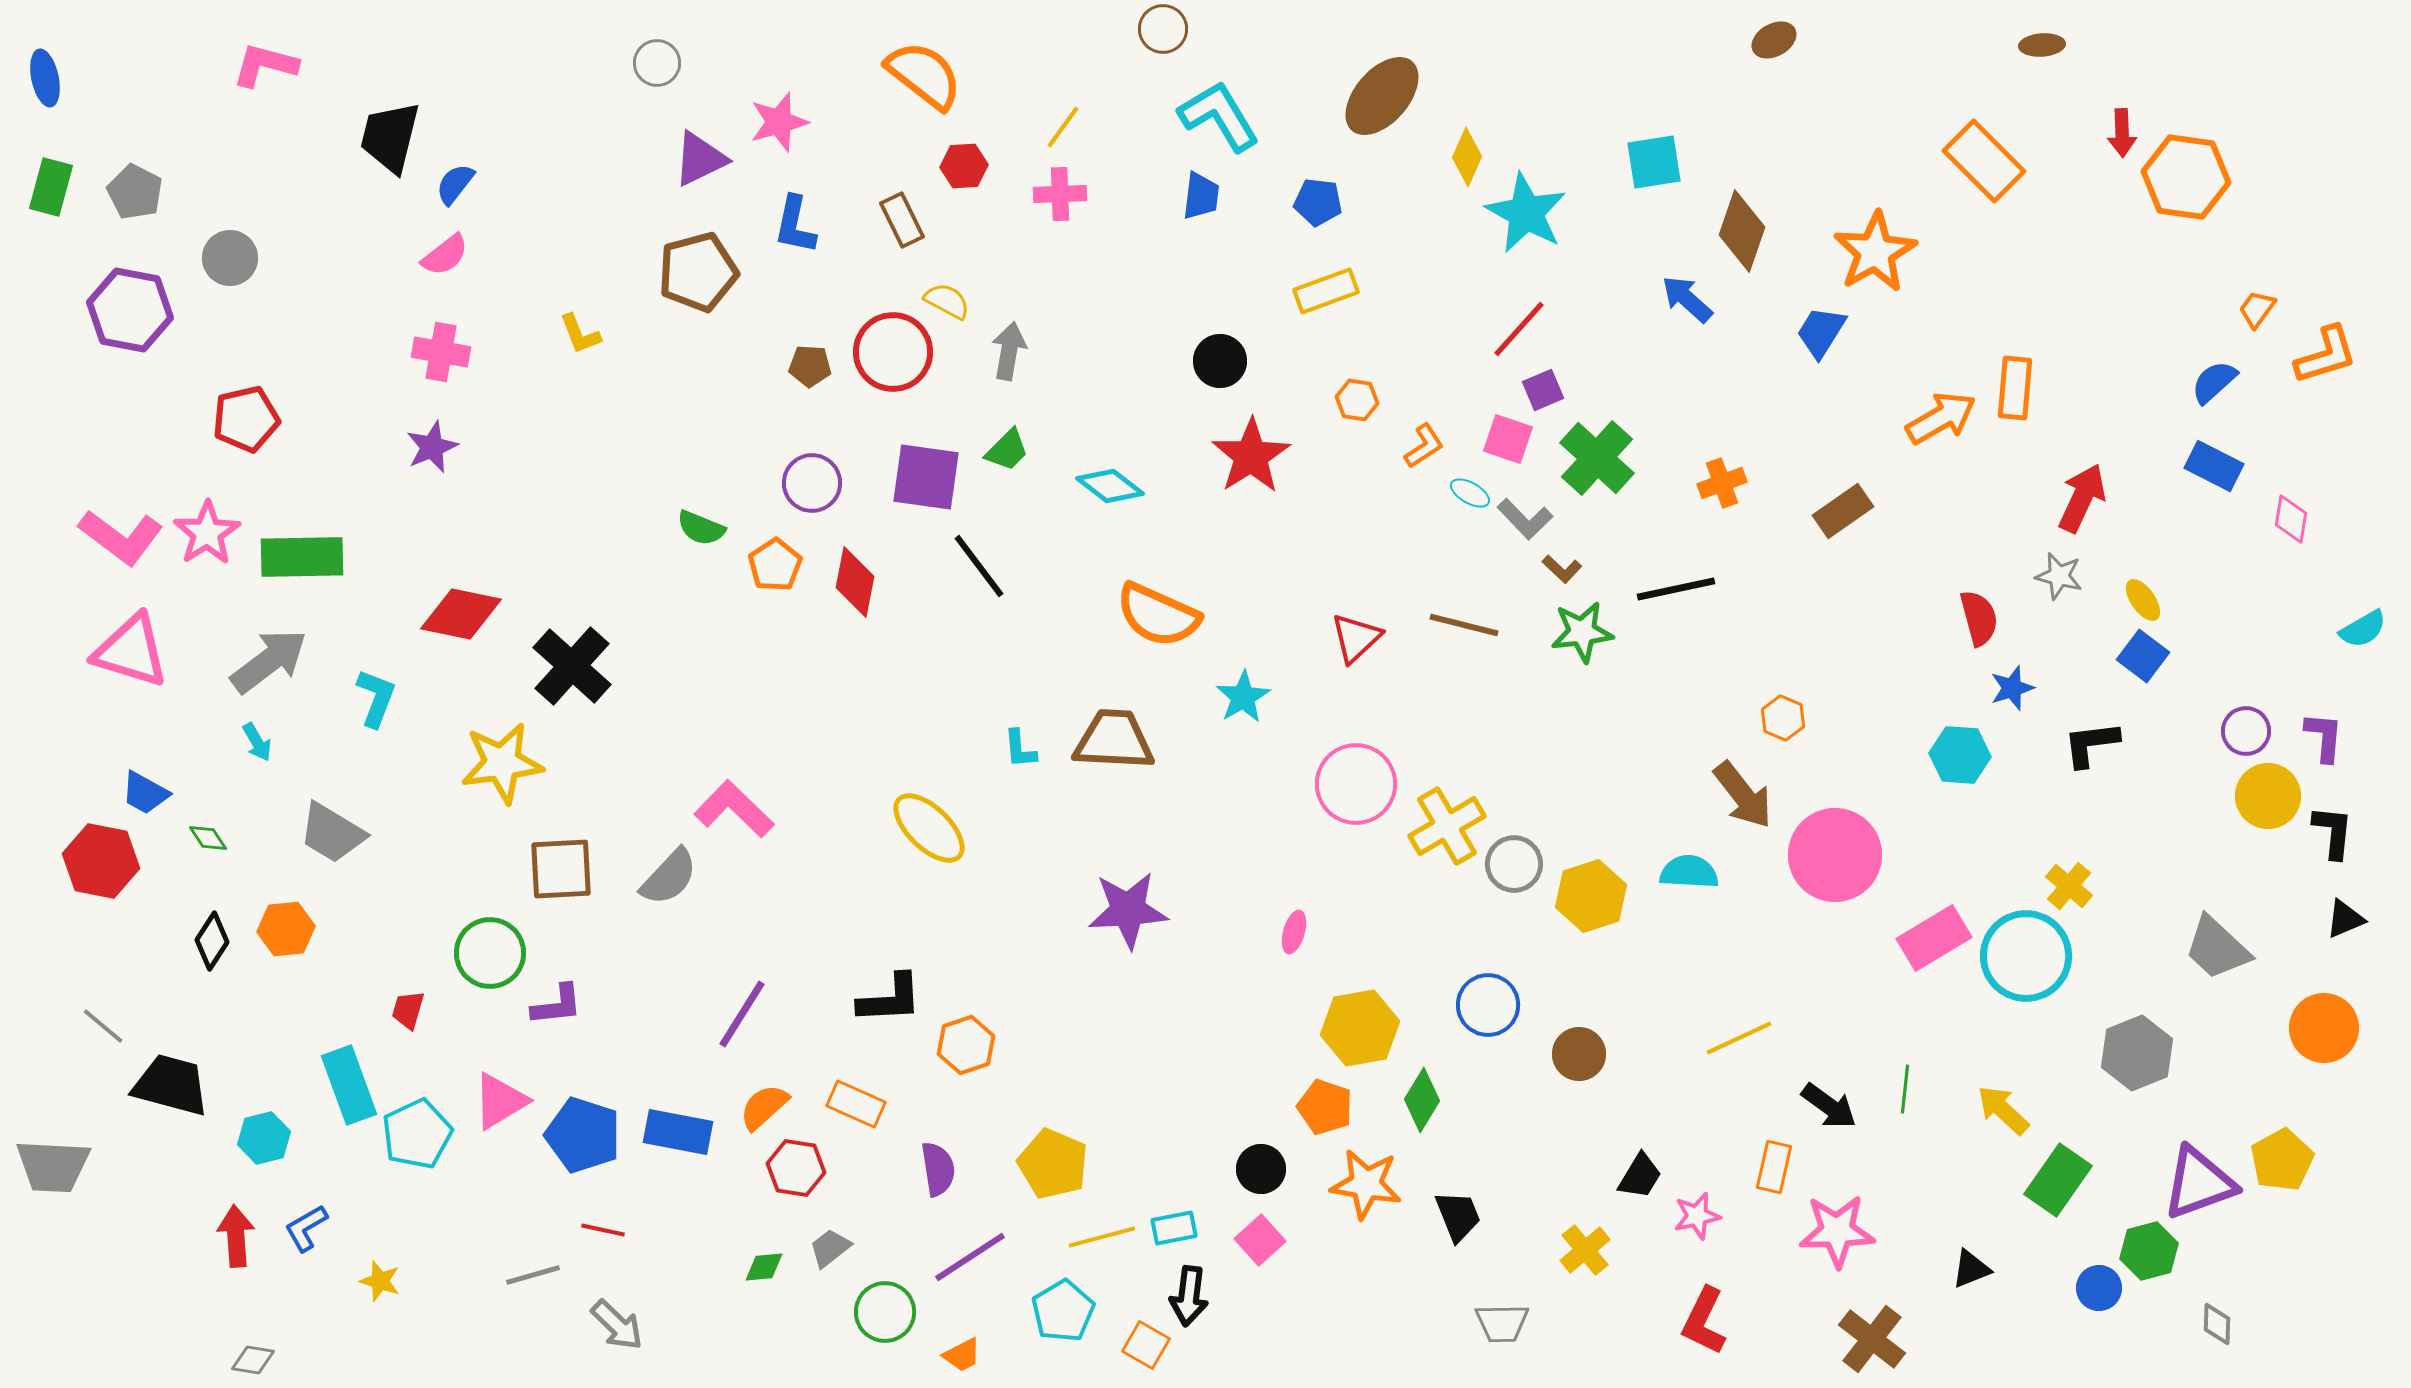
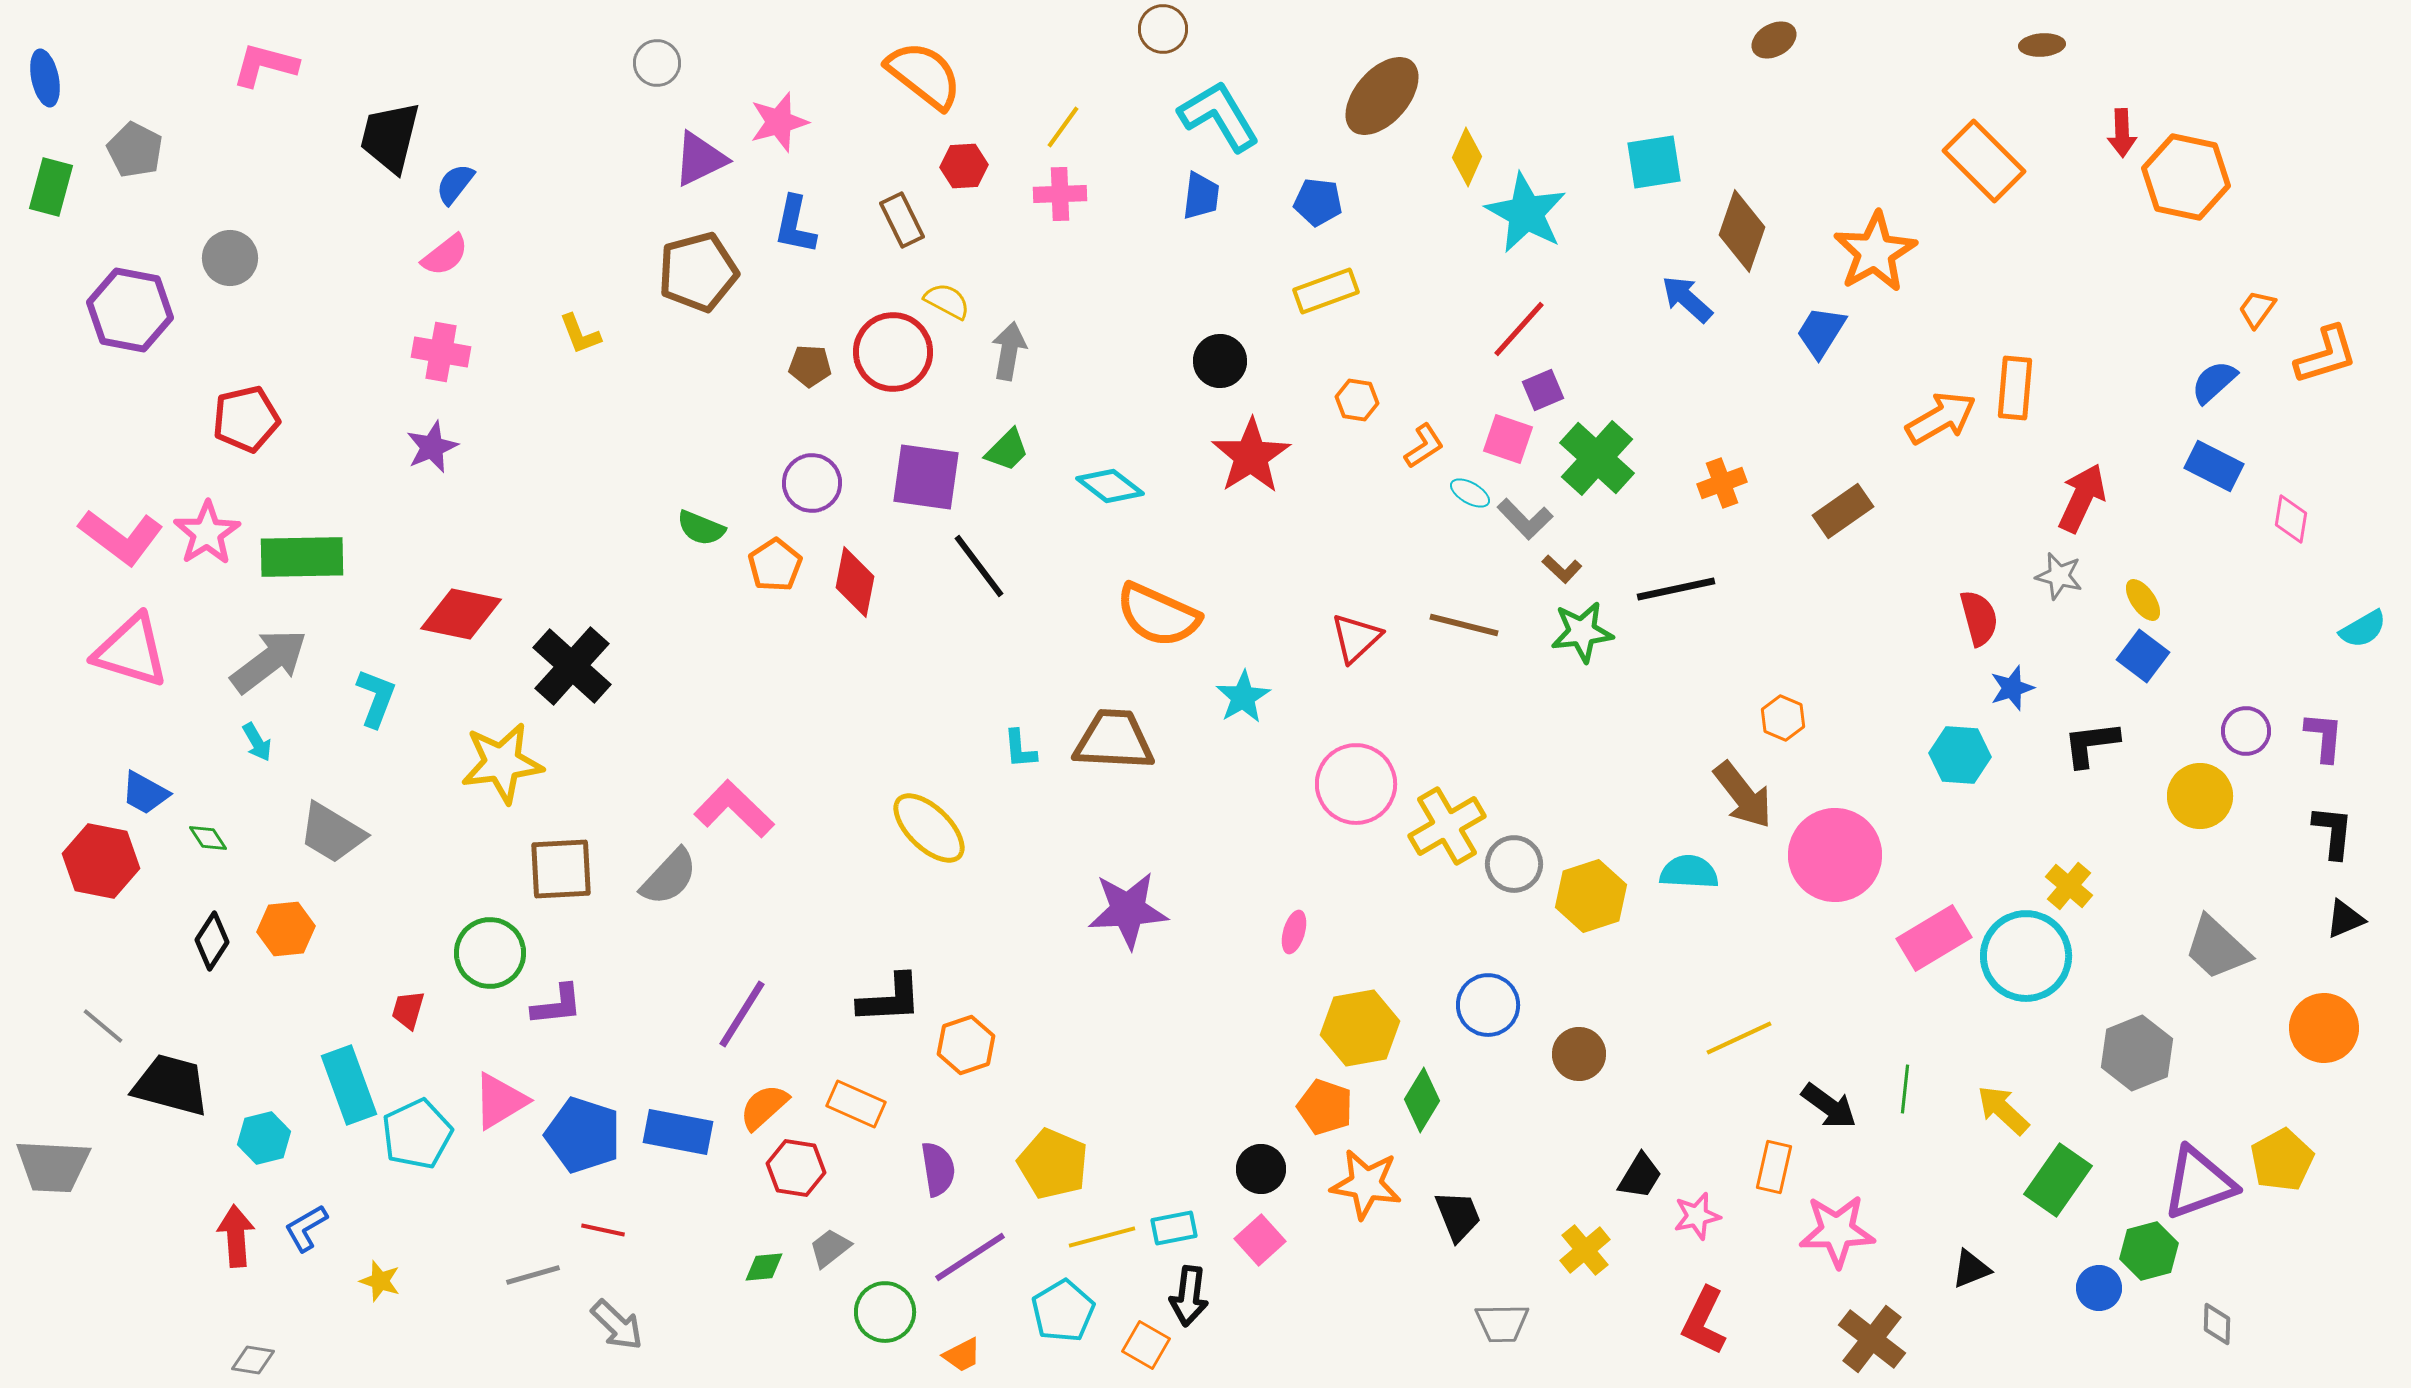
orange hexagon at (2186, 177): rotated 4 degrees clockwise
gray pentagon at (135, 192): moved 42 px up
yellow circle at (2268, 796): moved 68 px left
